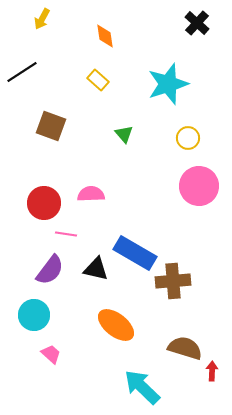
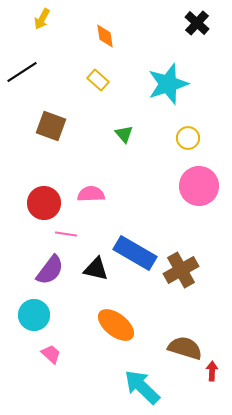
brown cross: moved 8 px right, 11 px up; rotated 24 degrees counterclockwise
